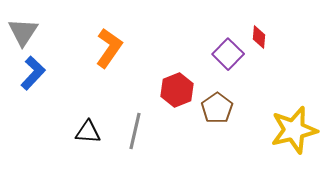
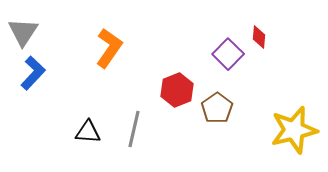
gray line: moved 1 px left, 2 px up
